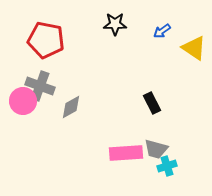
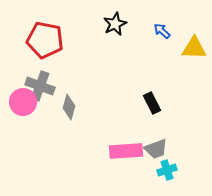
black star: rotated 25 degrees counterclockwise
blue arrow: rotated 78 degrees clockwise
red pentagon: moved 1 px left
yellow triangle: rotated 32 degrees counterclockwise
pink circle: moved 1 px down
gray diamond: moved 2 px left; rotated 45 degrees counterclockwise
gray trapezoid: rotated 35 degrees counterclockwise
pink rectangle: moved 2 px up
cyan cross: moved 4 px down
